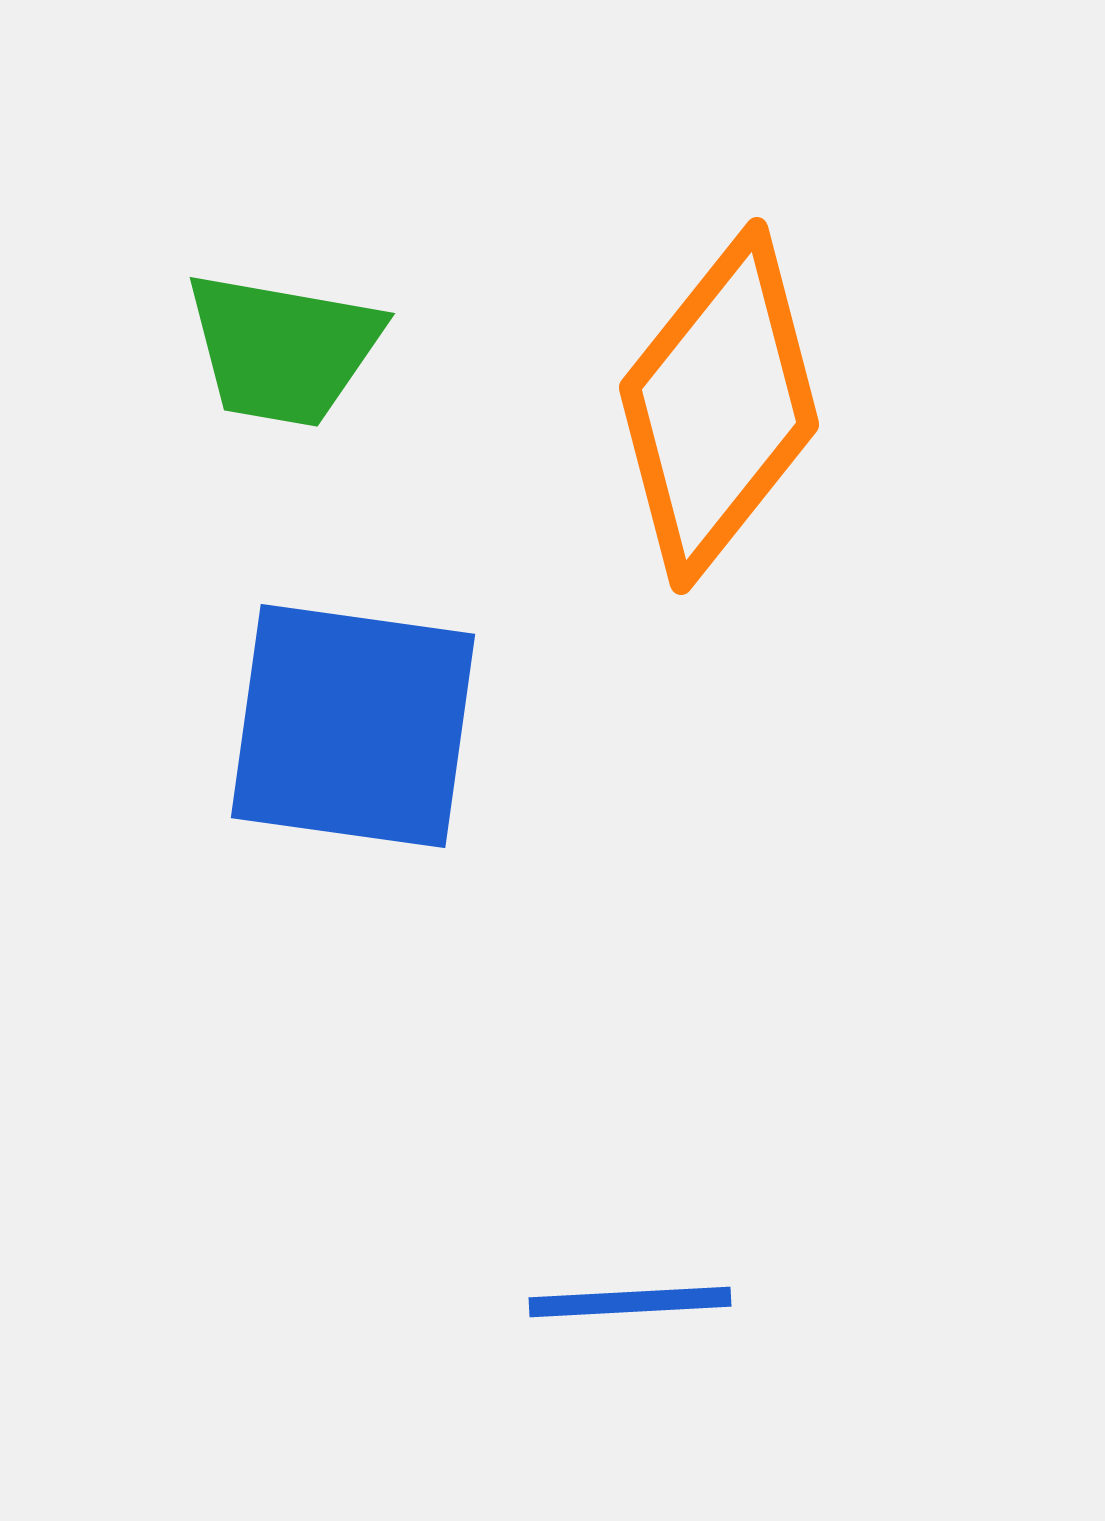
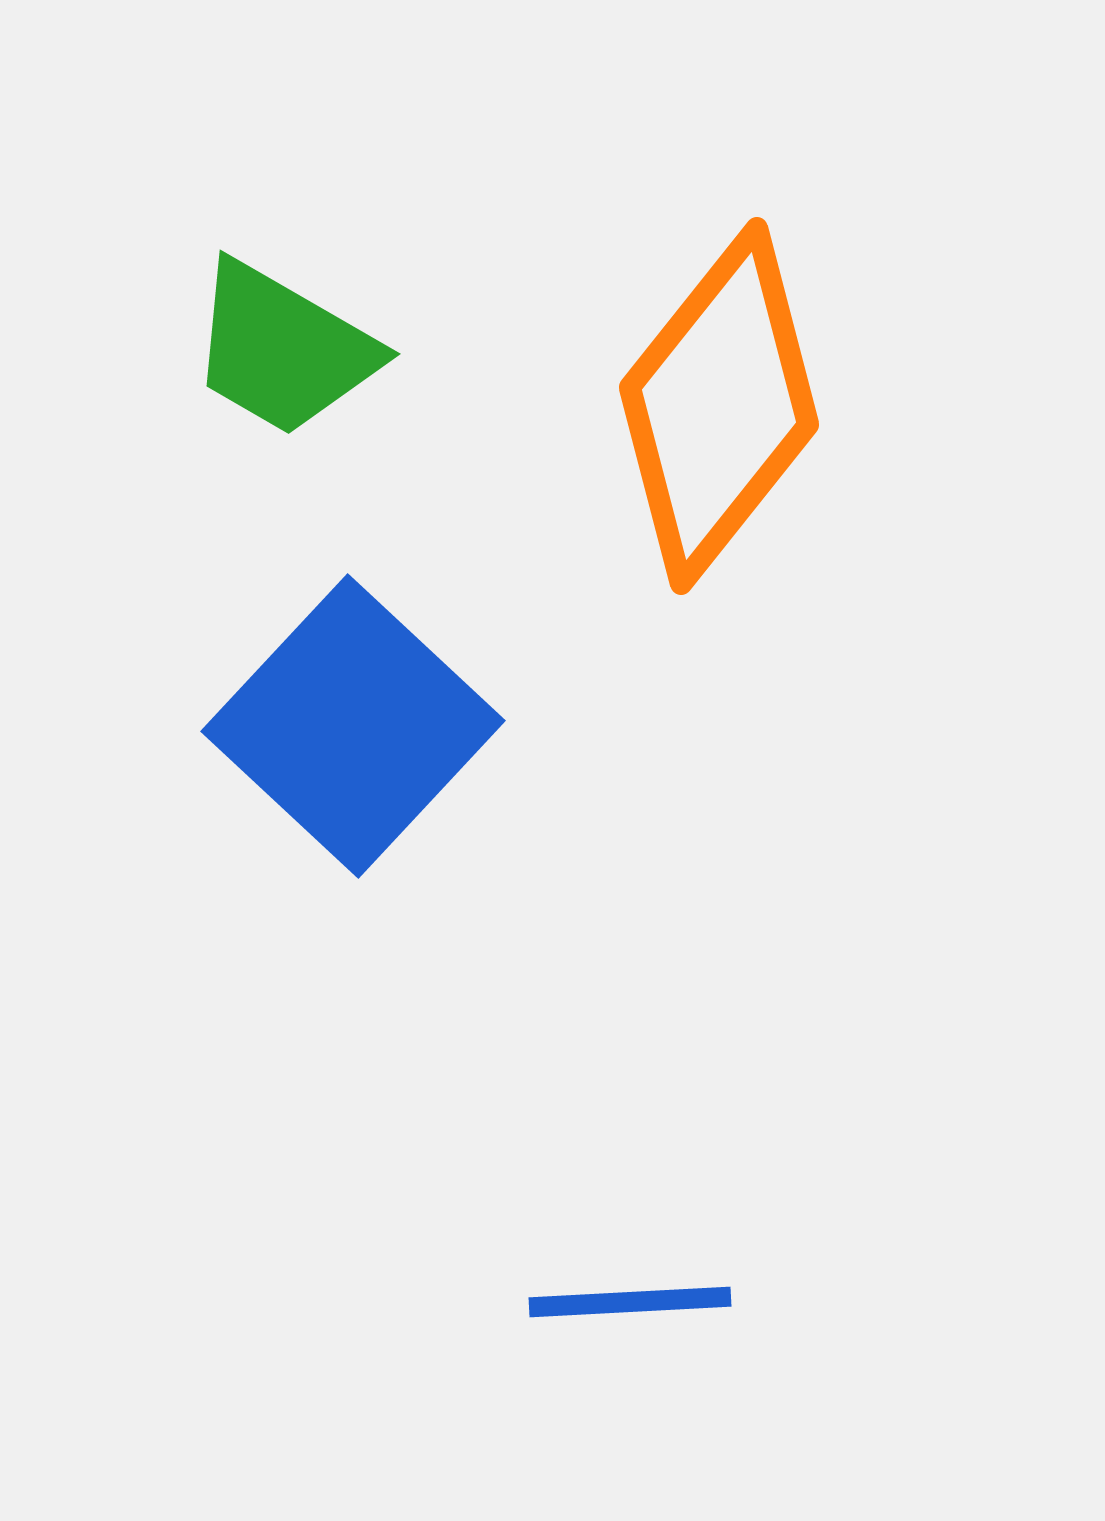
green trapezoid: rotated 20 degrees clockwise
blue square: rotated 35 degrees clockwise
